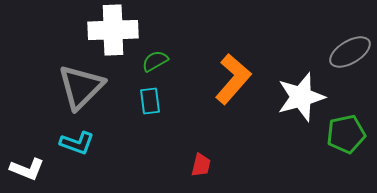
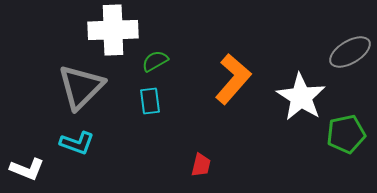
white star: rotated 24 degrees counterclockwise
